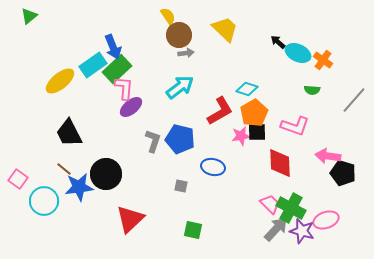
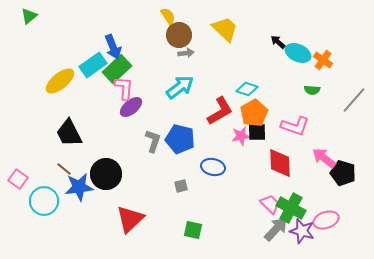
pink arrow at (328, 156): moved 4 px left, 2 px down; rotated 30 degrees clockwise
gray square at (181, 186): rotated 24 degrees counterclockwise
